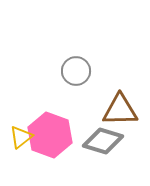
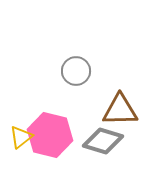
pink hexagon: rotated 6 degrees counterclockwise
